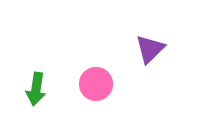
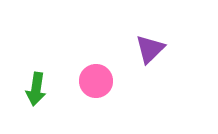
pink circle: moved 3 px up
